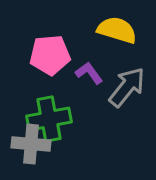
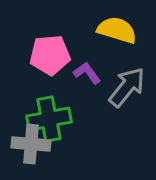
purple L-shape: moved 2 px left
